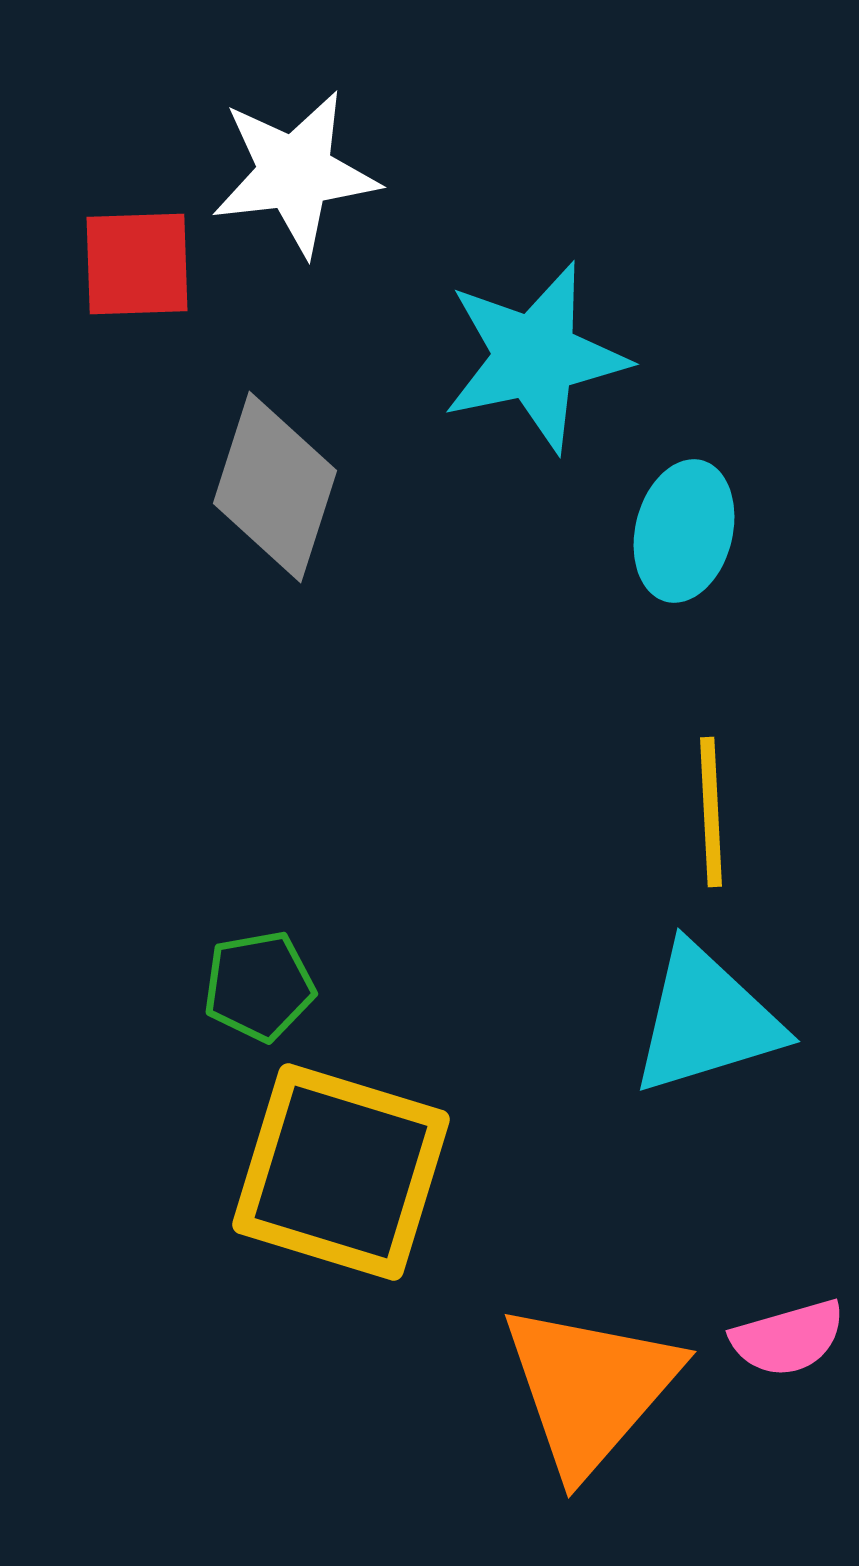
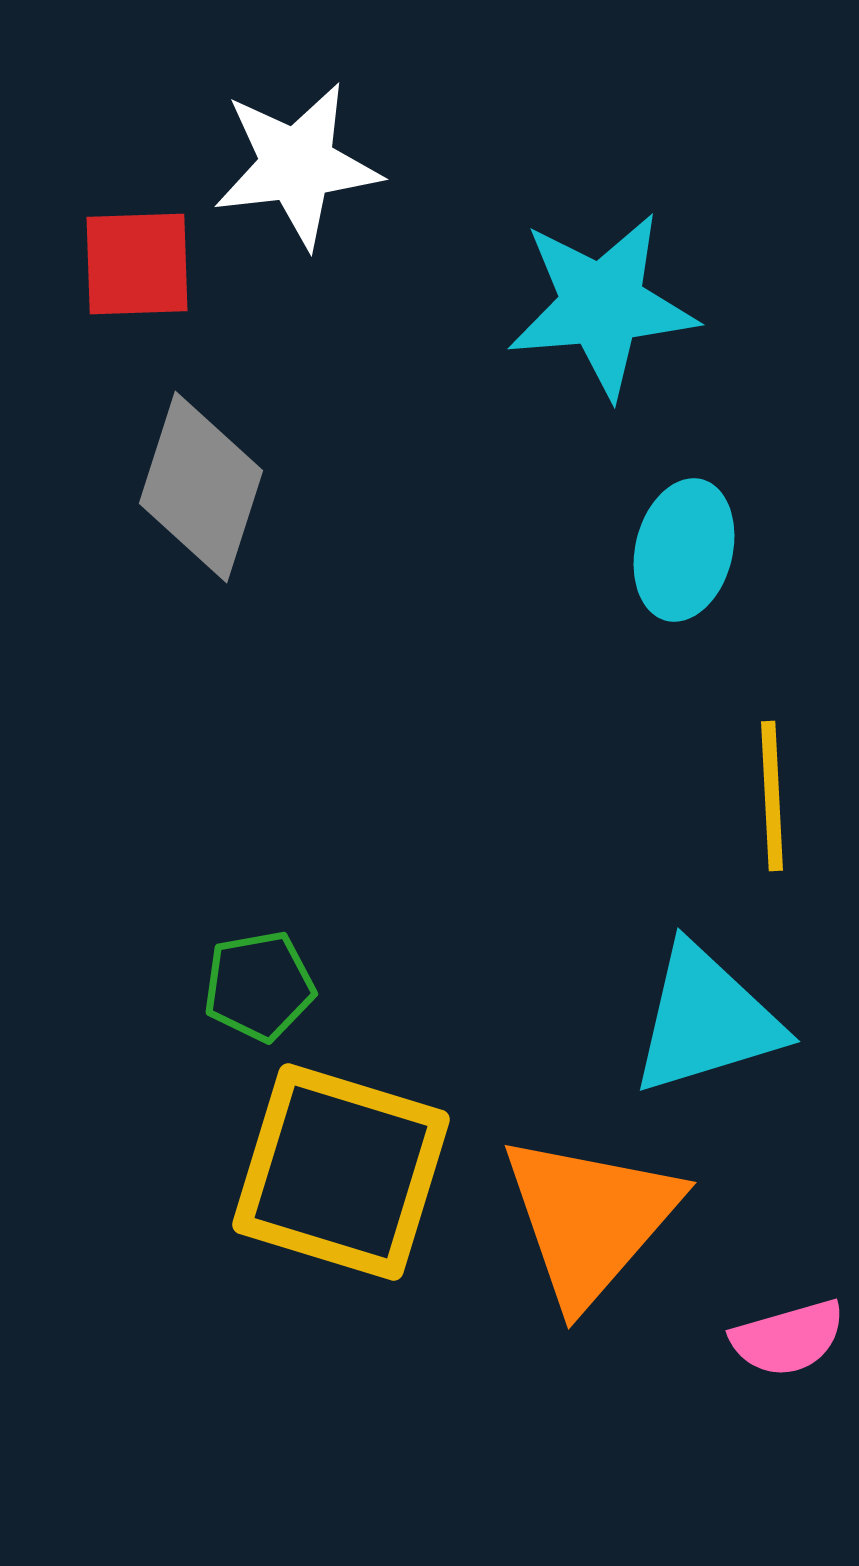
white star: moved 2 px right, 8 px up
cyan star: moved 67 px right, 52 px up; rotated 7 degrees clockwise
gray diamond: moved 74 px left
cyan ellipse: moved 19 px down
yellow line: moved 61 px right, 16 px up
orange triangle: moved 169 px up
